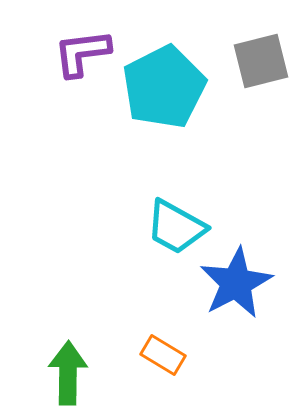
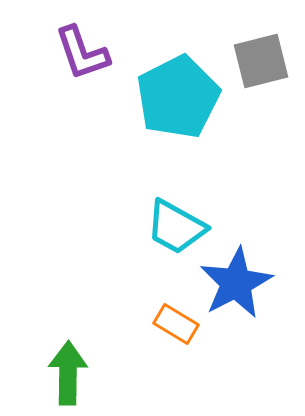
purple L-shape: rotated 102 degrees counterclockwise
cyan pentagon: moved 14 px right, 10 px down
orange rectangle: moved 13 px right, 31 px up
